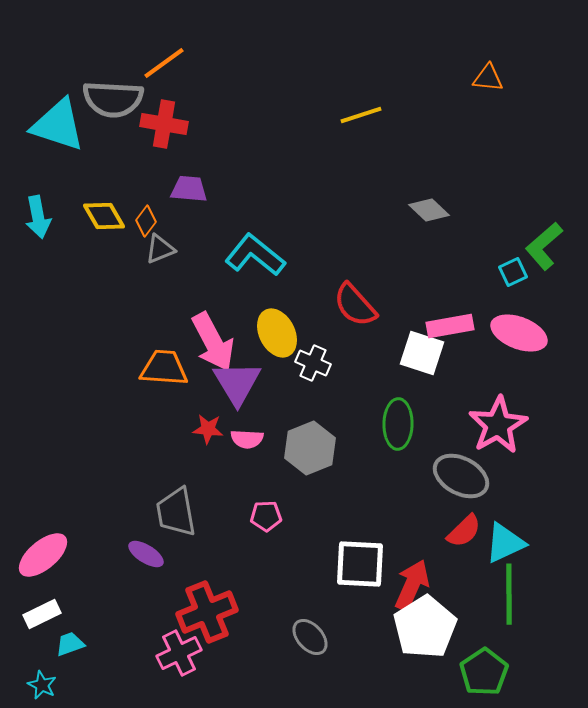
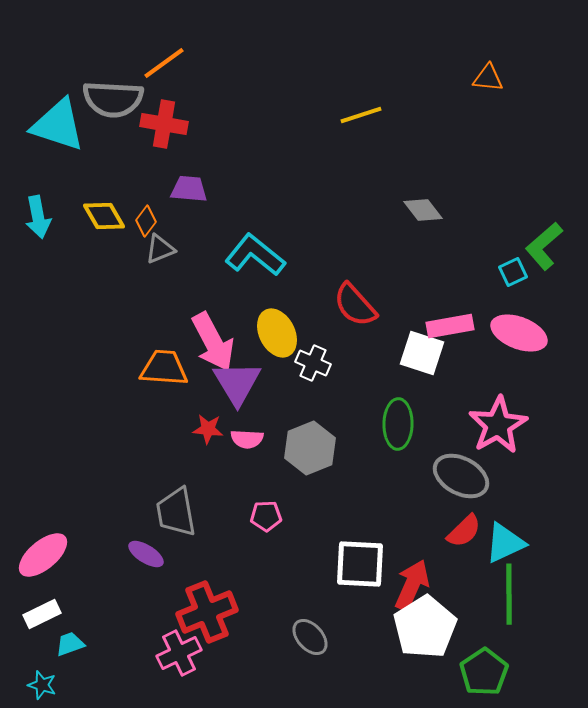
gray diamond at (429, 210): moved 6 px left; rotated 9 degrees clockwise
cyan star at (42, 685): rotated 8 degrees counterclockwise
